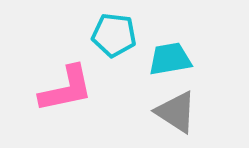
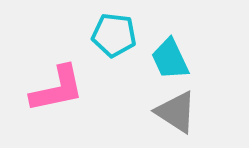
cyan trapezoid: rotated 105 degrees counterclockwise
pink L-shape: moved 9 px left
